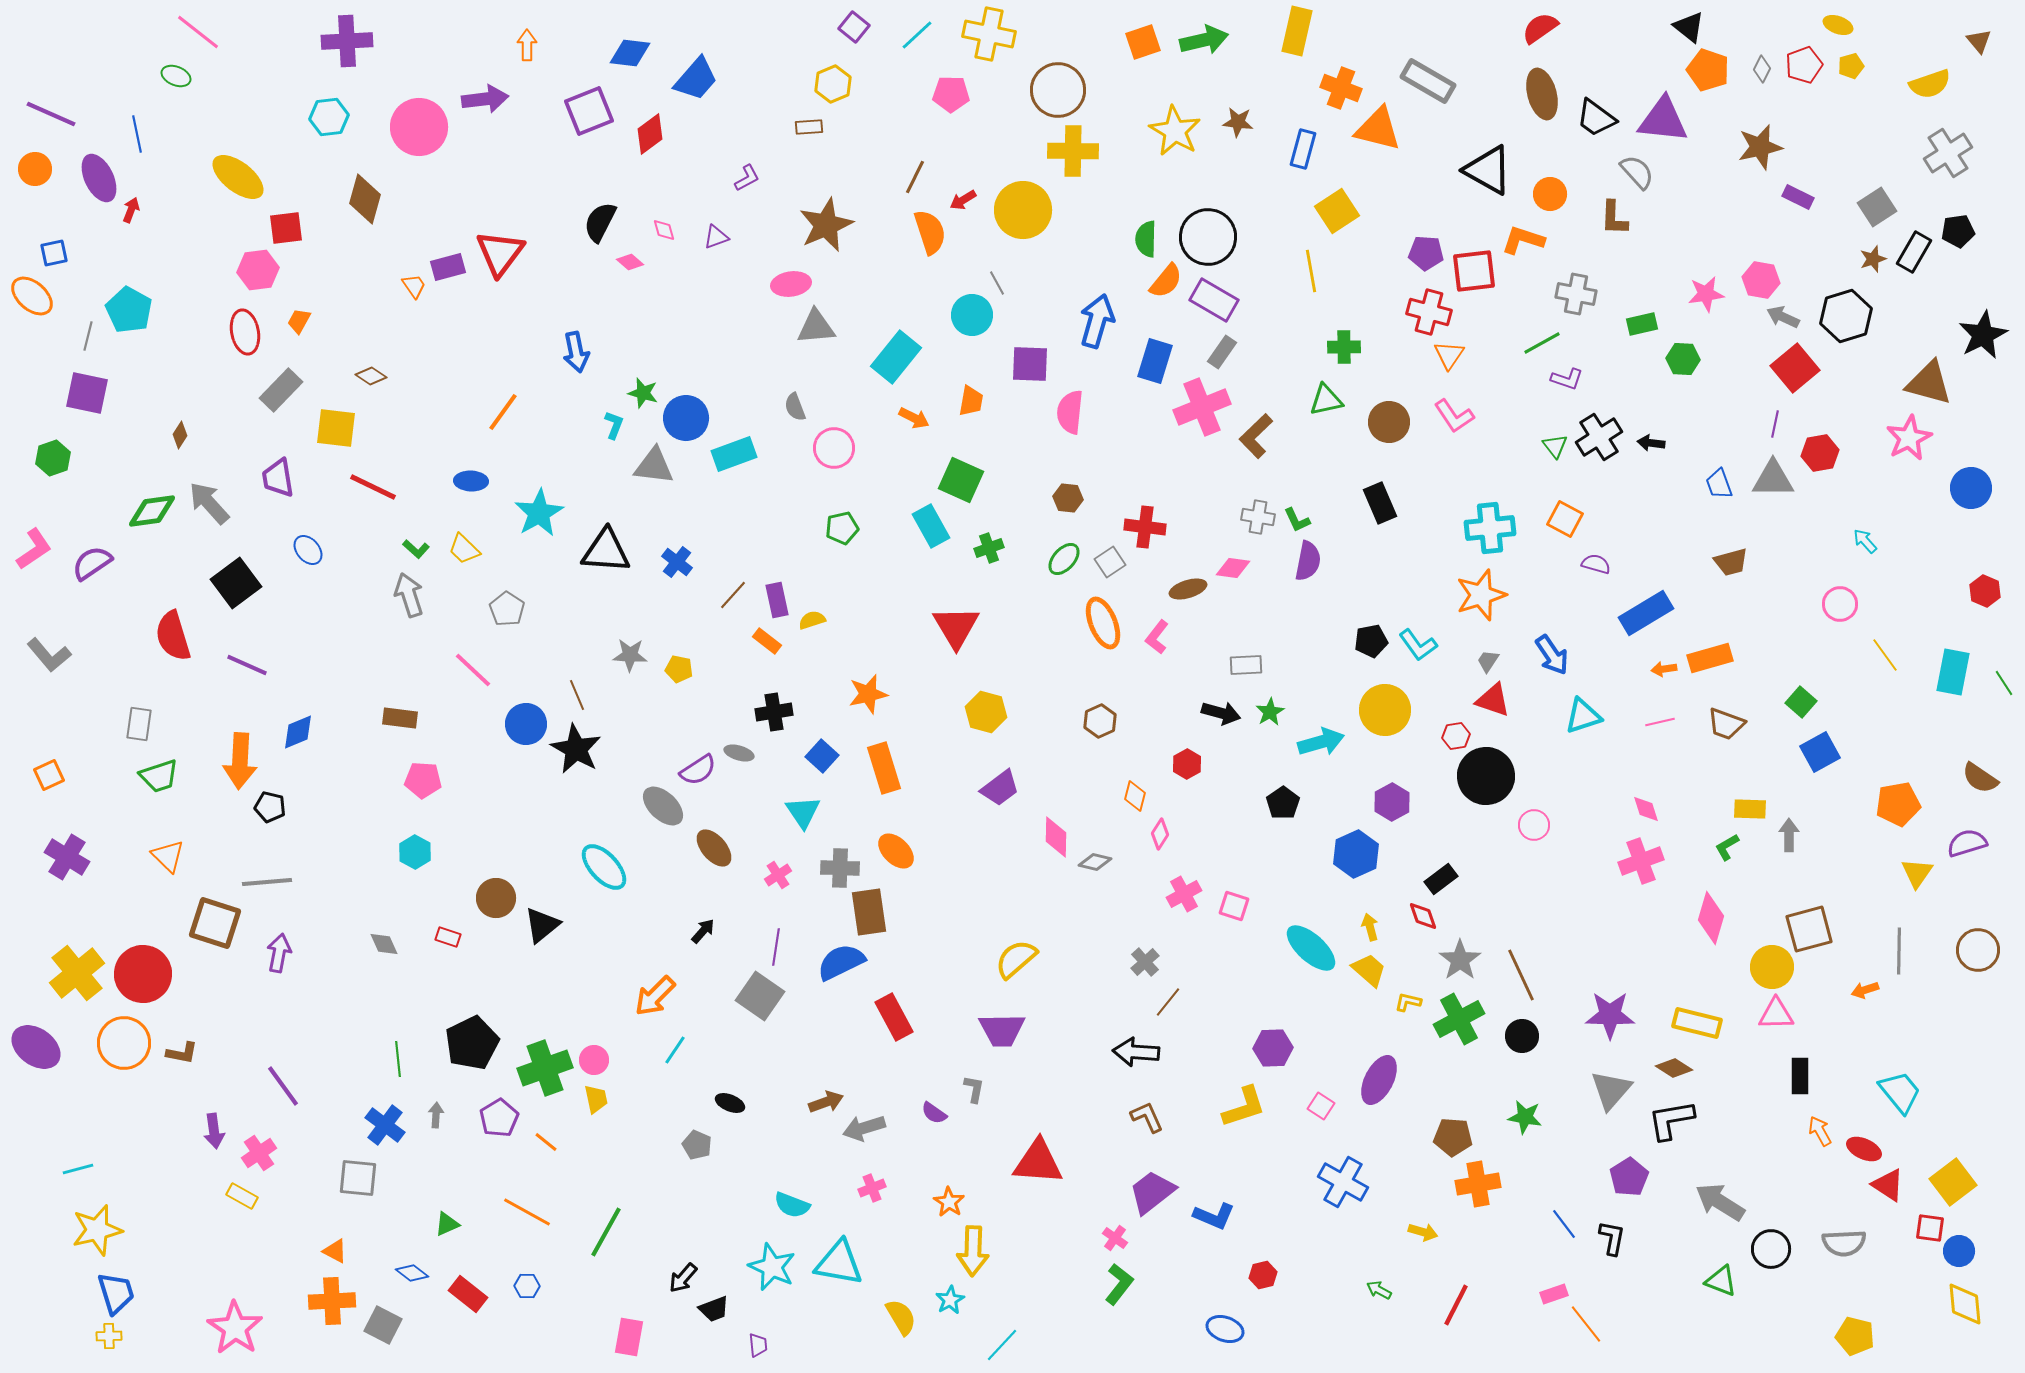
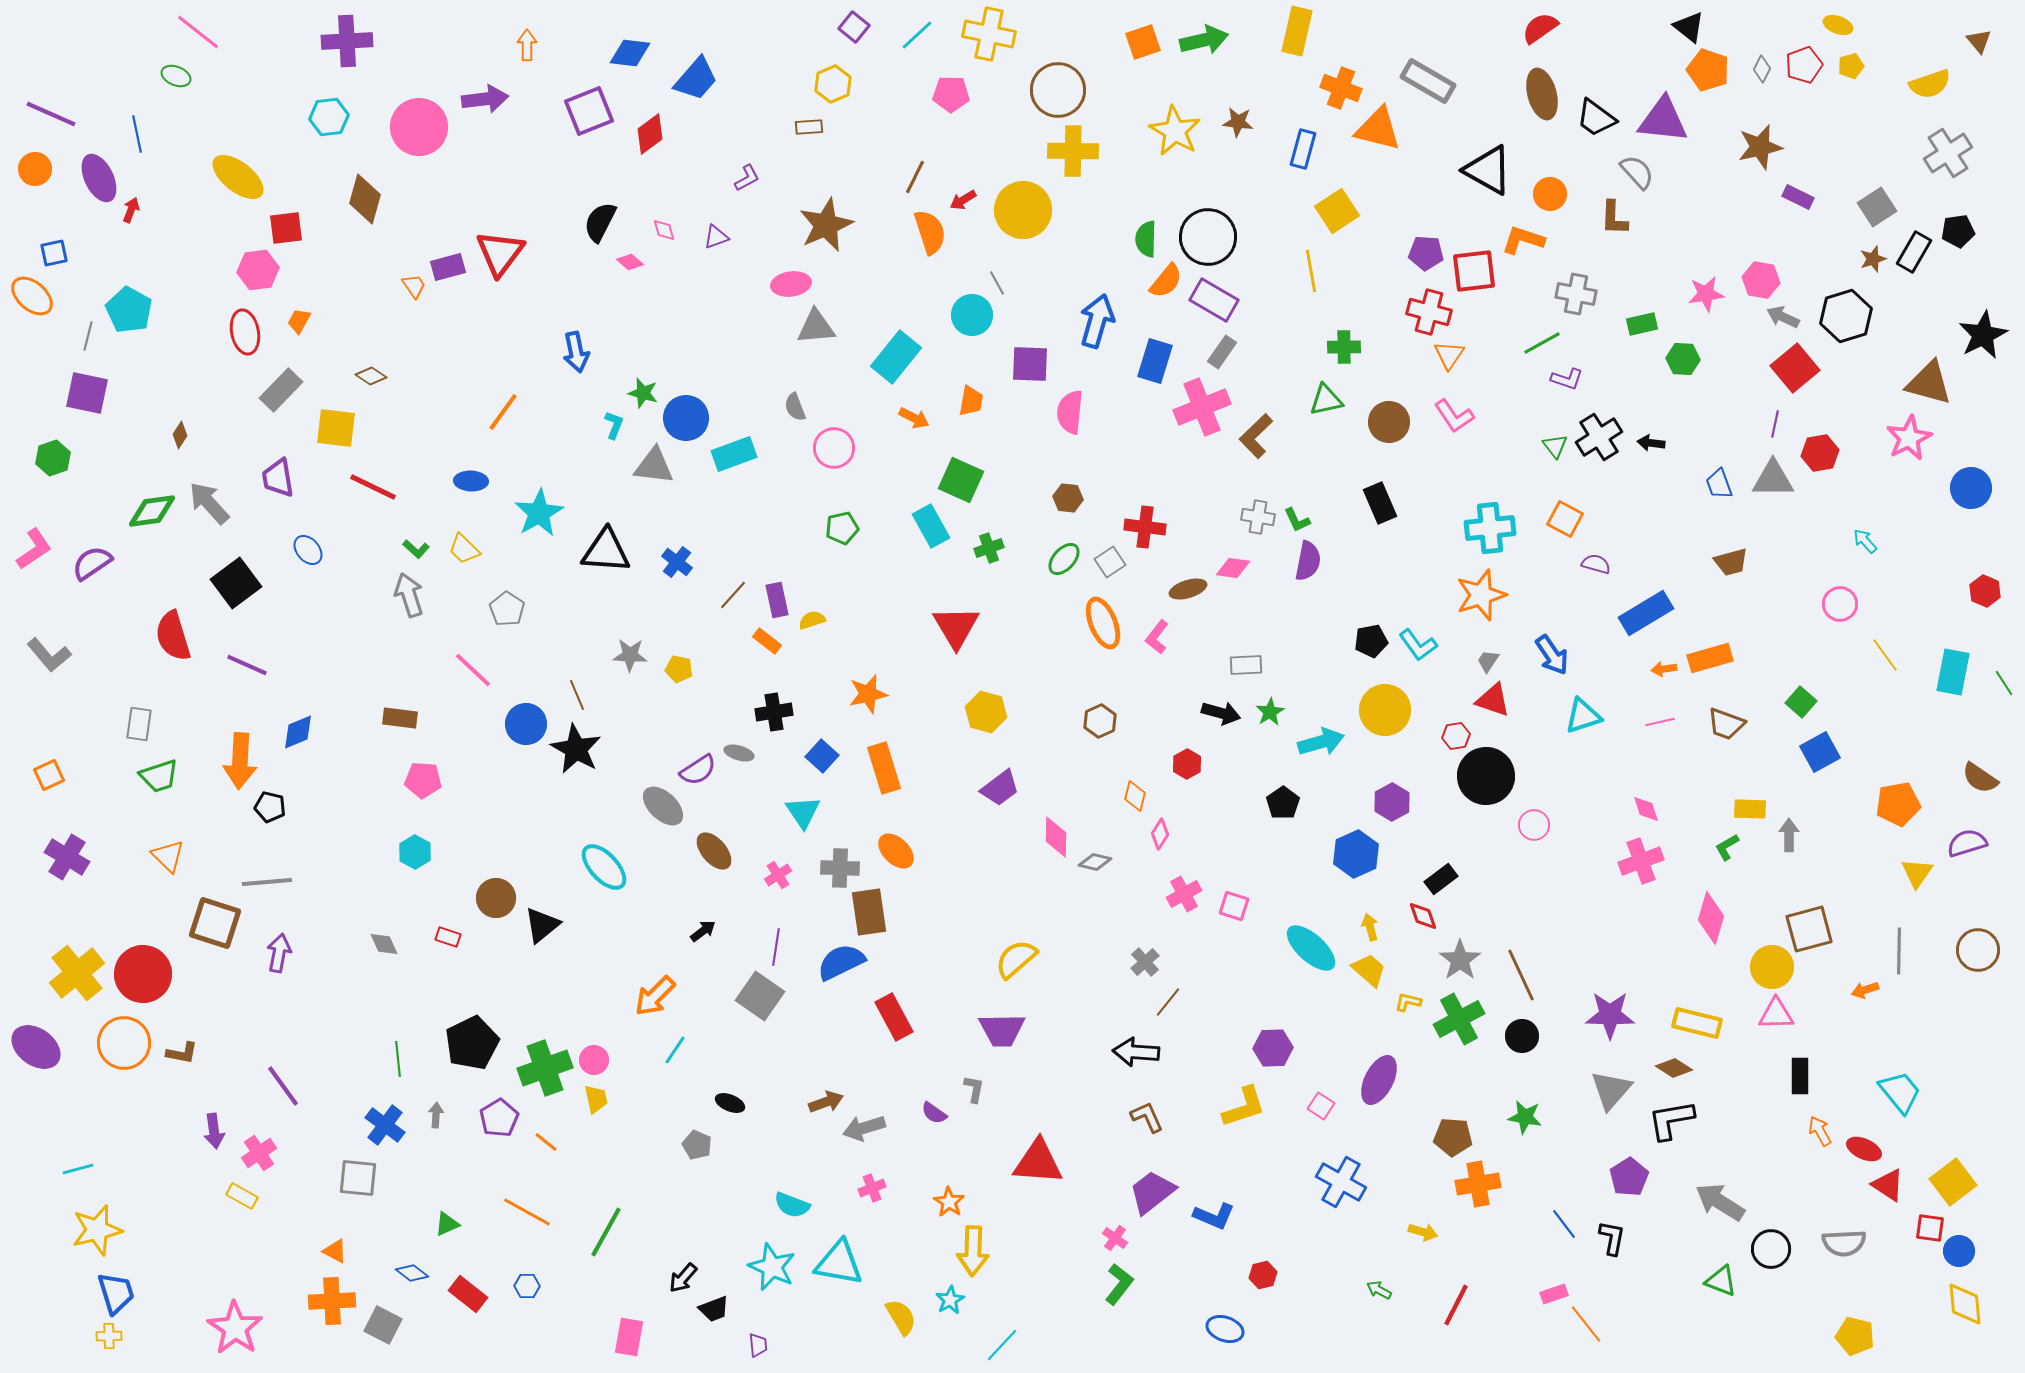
brown ellipse at (714, 848): moved 3 px down
black arrow at (703, 931): rotated 12 degrees clockwise
blue cross at (1343, 1182): moved 2 px left
